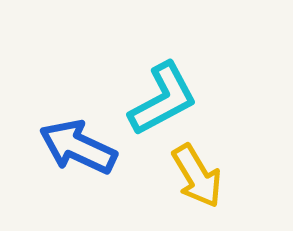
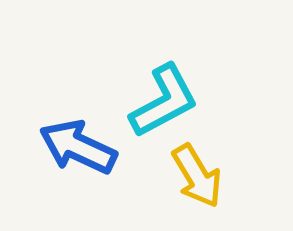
cyan L-shape: moved 1 px right, 2 px down
